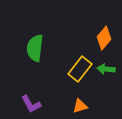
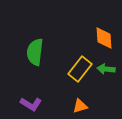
orange diamond: rotated 45 degrees counterclockwise
green semicircle: moved 4 px down
purple L-shape: rotated 30 degrees counterclockwise
